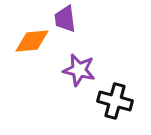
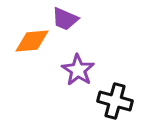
purple trapezoid: rotated 60 degrees counterclockwise
purple star: moved 1 px left; rotated 20 degrees clockwise
